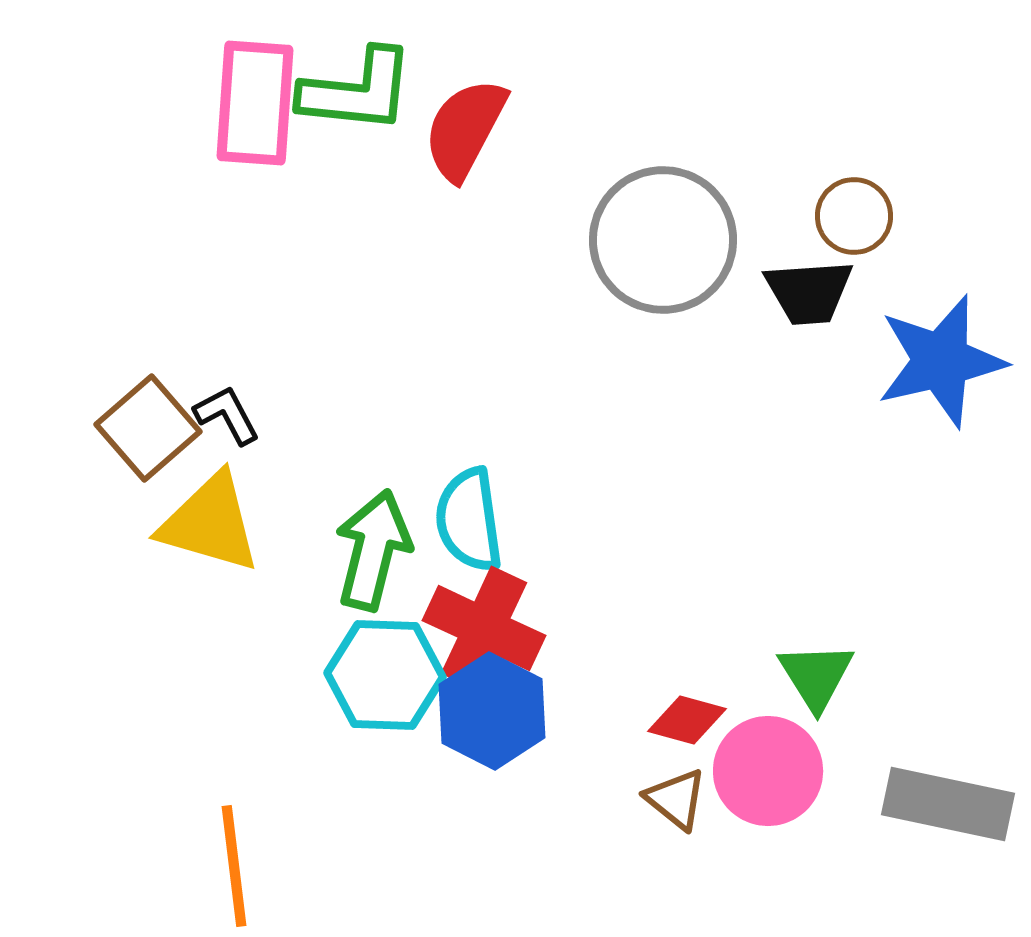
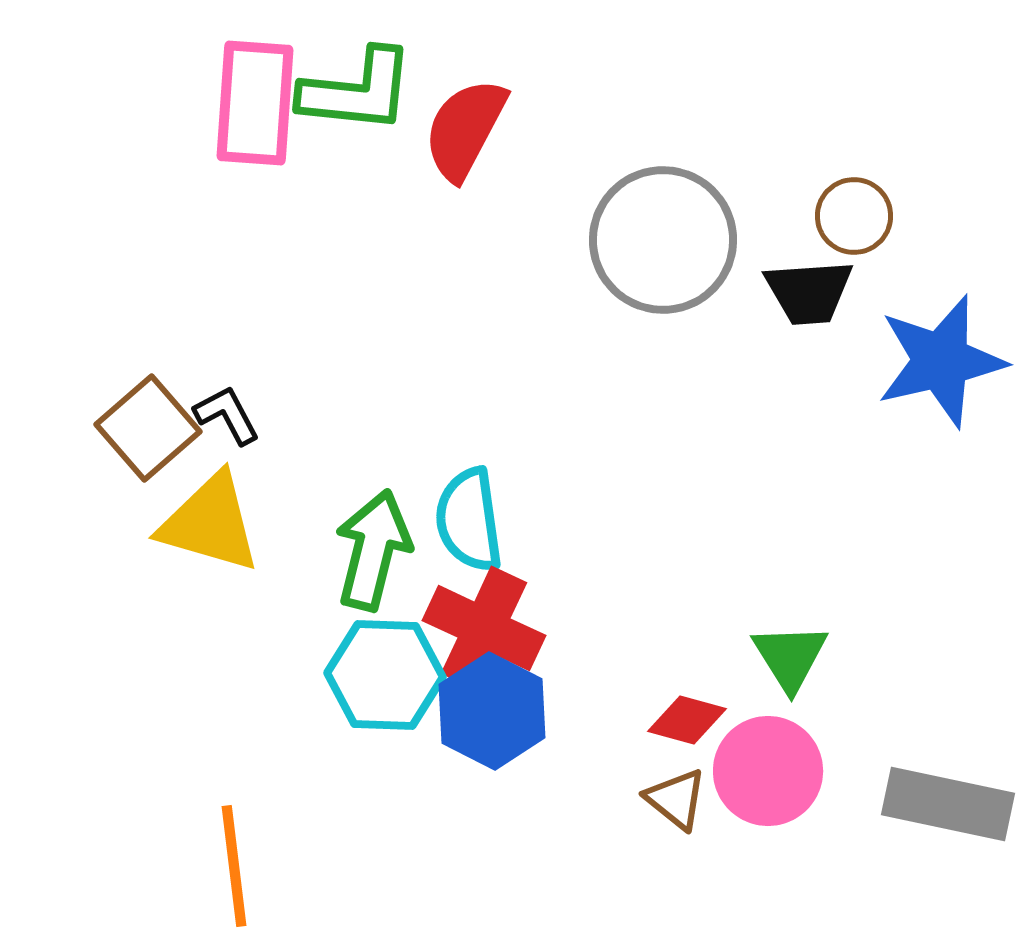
green triangle: moved 26 px left, 19 px up
